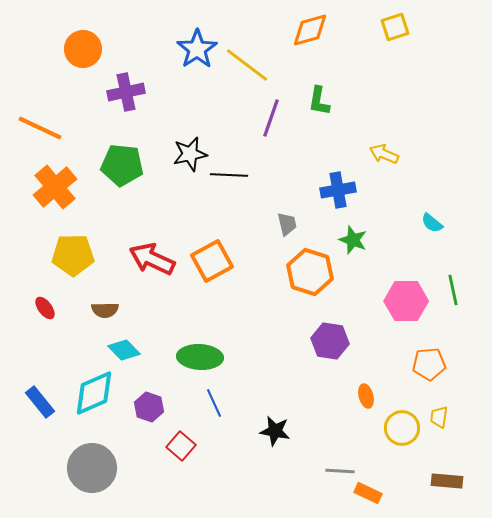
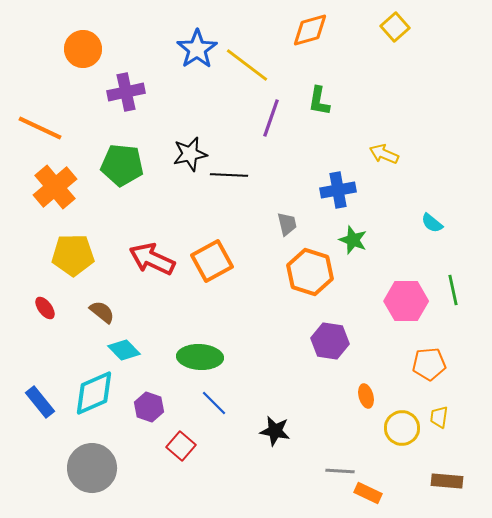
yellow square at (395, 27): rotated 24 degrees counterclockwise
brown semicircle at (105, 310): moved 3 px left, 2 px down; rotated 140 degrees counterclockwise
blue line at (214, 403): rotated 20 degrees counterclockwise
